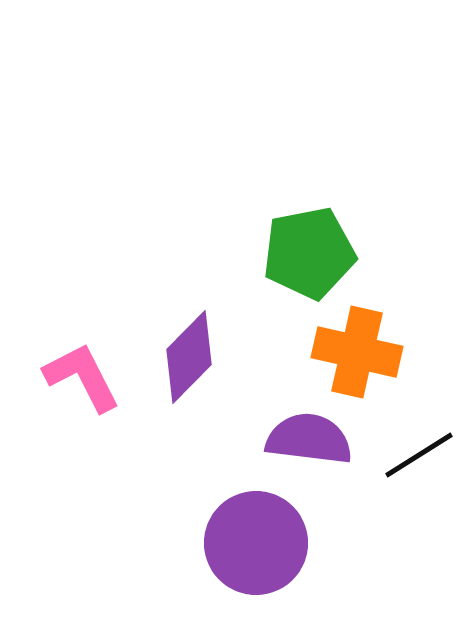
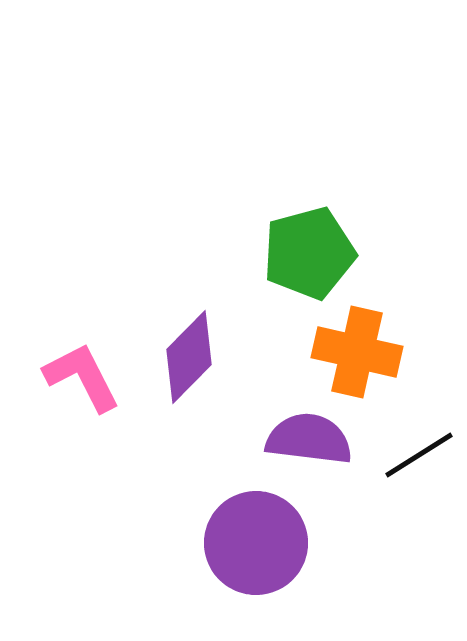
green pentagon: rotated 4 degrees counterclockwise
